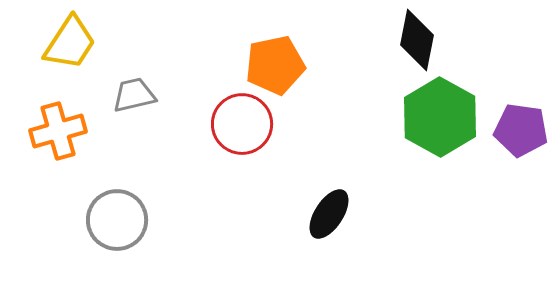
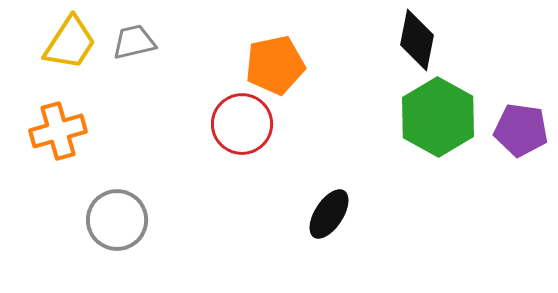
gray trapezoid: moved 53 px up
green hexagon: moved 2 px left
